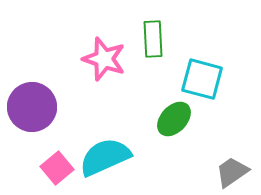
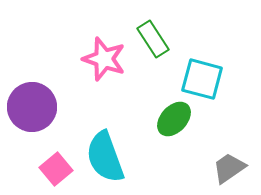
green rectangle: rotated 30 degrees counterclockwise
cyan semicircle: rotated 86 degrees counterclockwise
pink square: moved 1 px left, 1 px down
gray trapezoid: moved 3 px left, 4 px up
